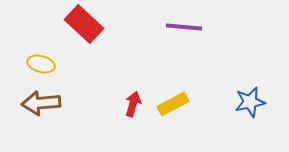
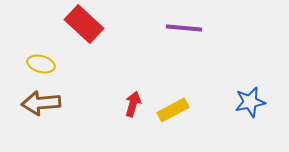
purple line: moved 1 px down
yellow rectangle: moved 6 px down
